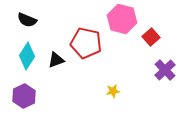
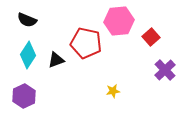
pink hexagon: moved 3 px left, 2 px down; rotated 20 degrees counterclockwise
cyan diamond: moved 1 px right, 1 px up
